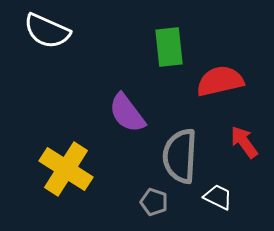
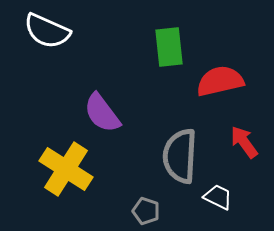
purple semicircle: moved 25 px left
gray pentagon: moved 8 px left, 9 px down
